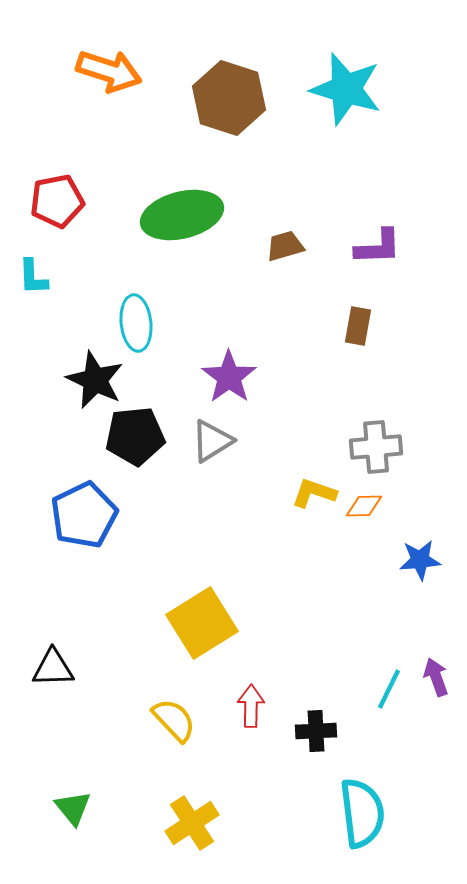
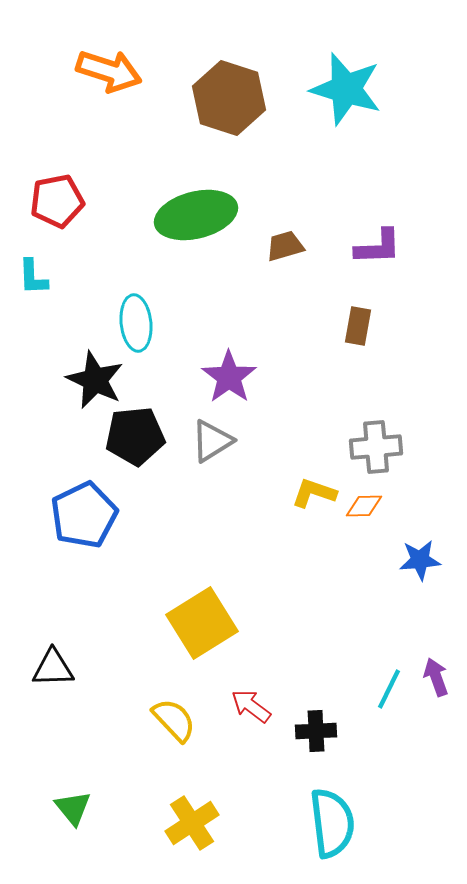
green ellipse: moved 14 px right
red arrow: rotated 54 degrees counterclockwise
cyan semicircle: moved 30 px left, 10 px down
